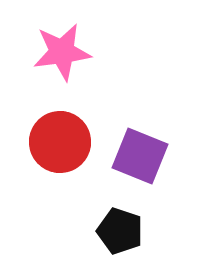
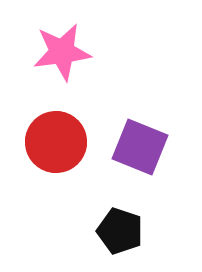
red circle: moved 4 px left
purple square: moved 9 px up
